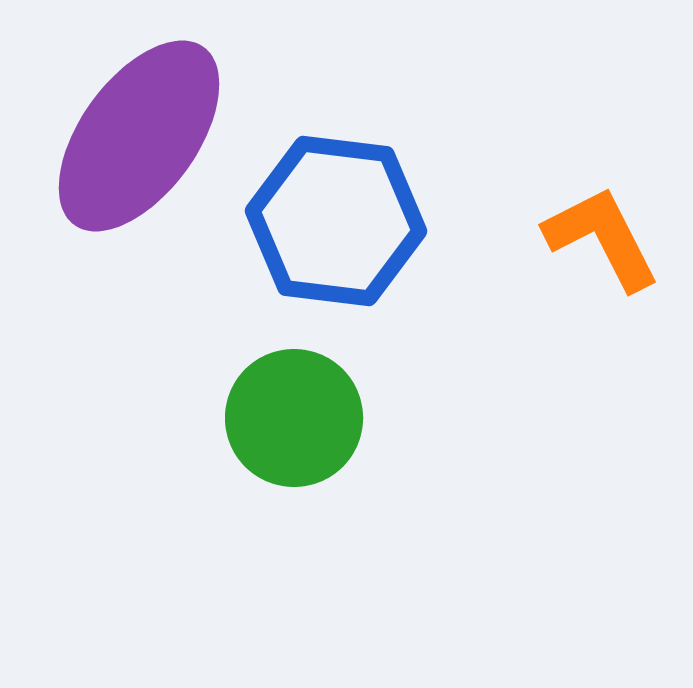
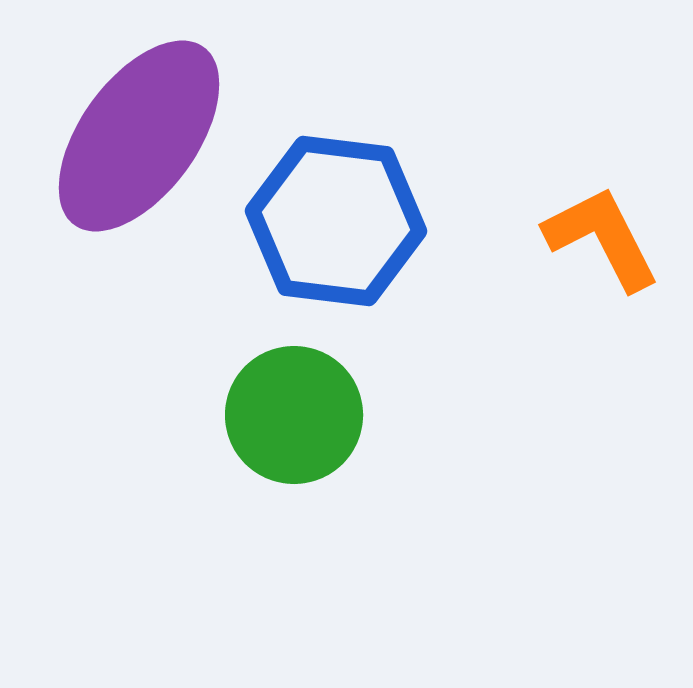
green circle: moved 3 px up
